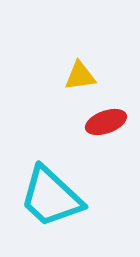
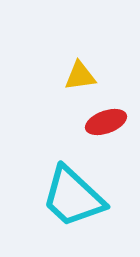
cyan trapezoid: moved 22 px right
